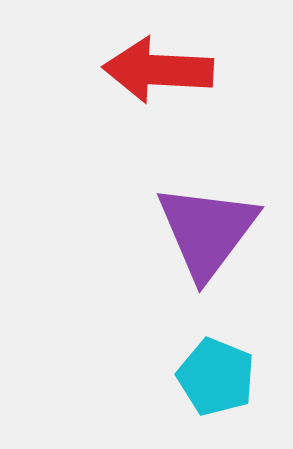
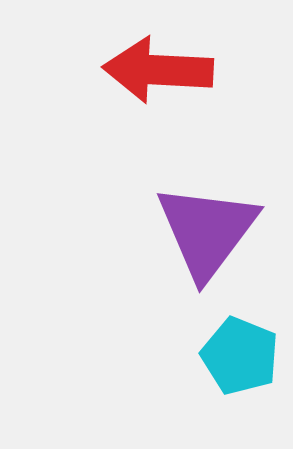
cyan pentagon: moved 24 px right, 21 px up
